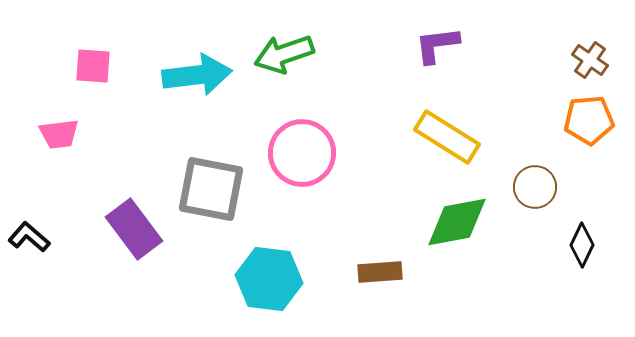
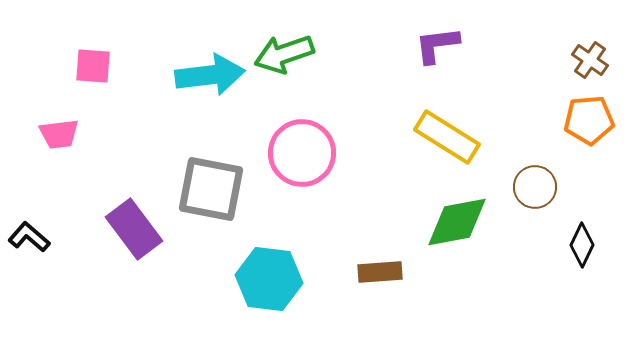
cyan arrow: moved 13 px right
